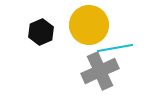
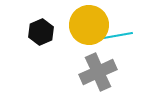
cyan line: moved 12 px up
gray cross: moved 2 px left, 1 px down
